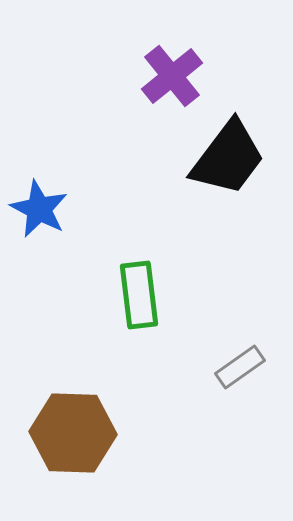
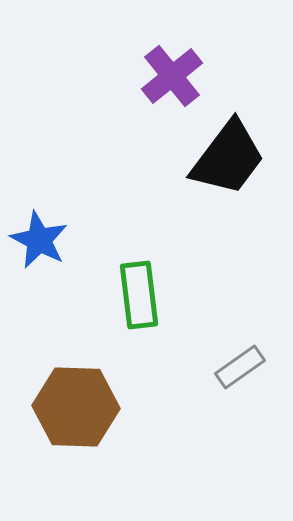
blue star: moved 31 px down
brown hexagon: moved 3 px right, 26 px up
